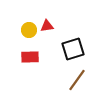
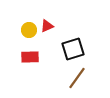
red triangle: rotated 16 degrees counterclockwise
brown line: moved 2 px up
